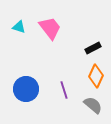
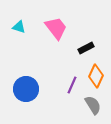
pink trapezoid: moved 6 px right
black rectangle: moved 7 px left
purple line: moved 8 px right, 5 px up; rotated 42 degrees clockwise
gray semicircle: rotated 18 degrees clockwise
